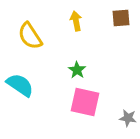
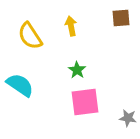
yellow arrow: moved 5 px left, 5 px down
pink square: rotated 20 degrees counterclockwise
